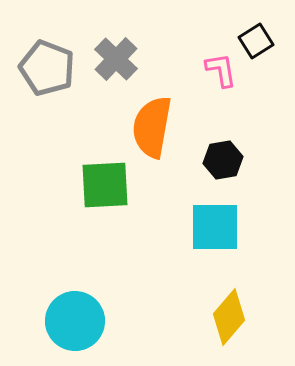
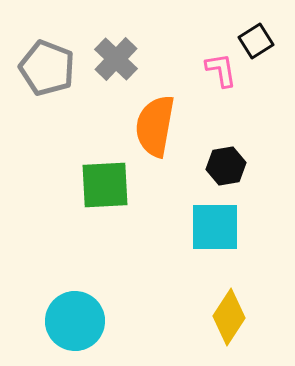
orange semicircle: moved 3 px right, 1 px up
black hexagon: moved 3 px right, 6 px down
yellow diamond: rotated 8 degrees counterclockwise
